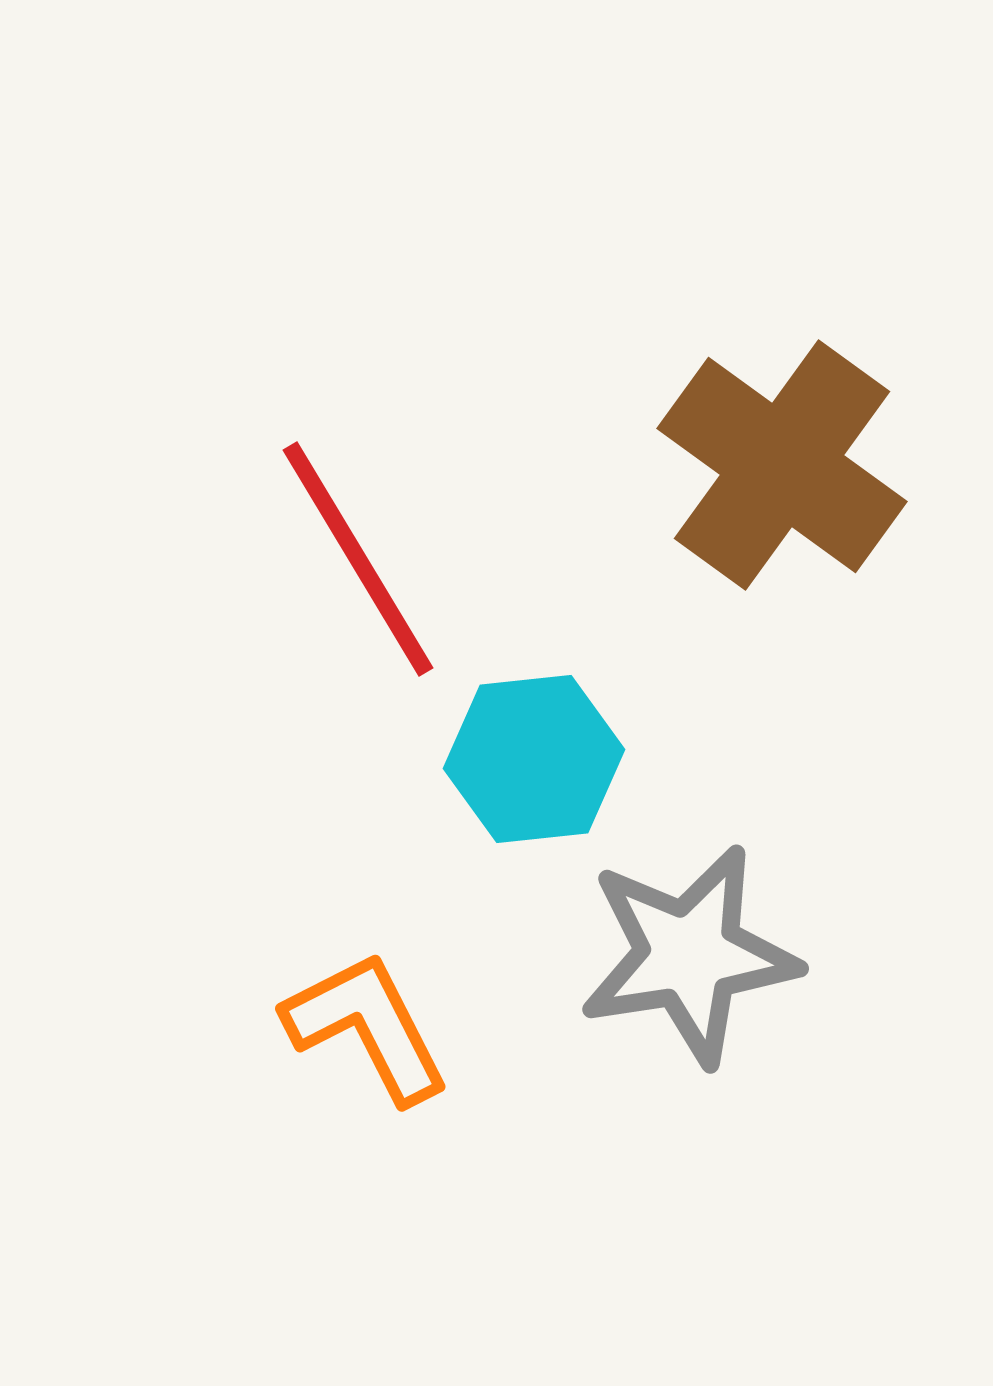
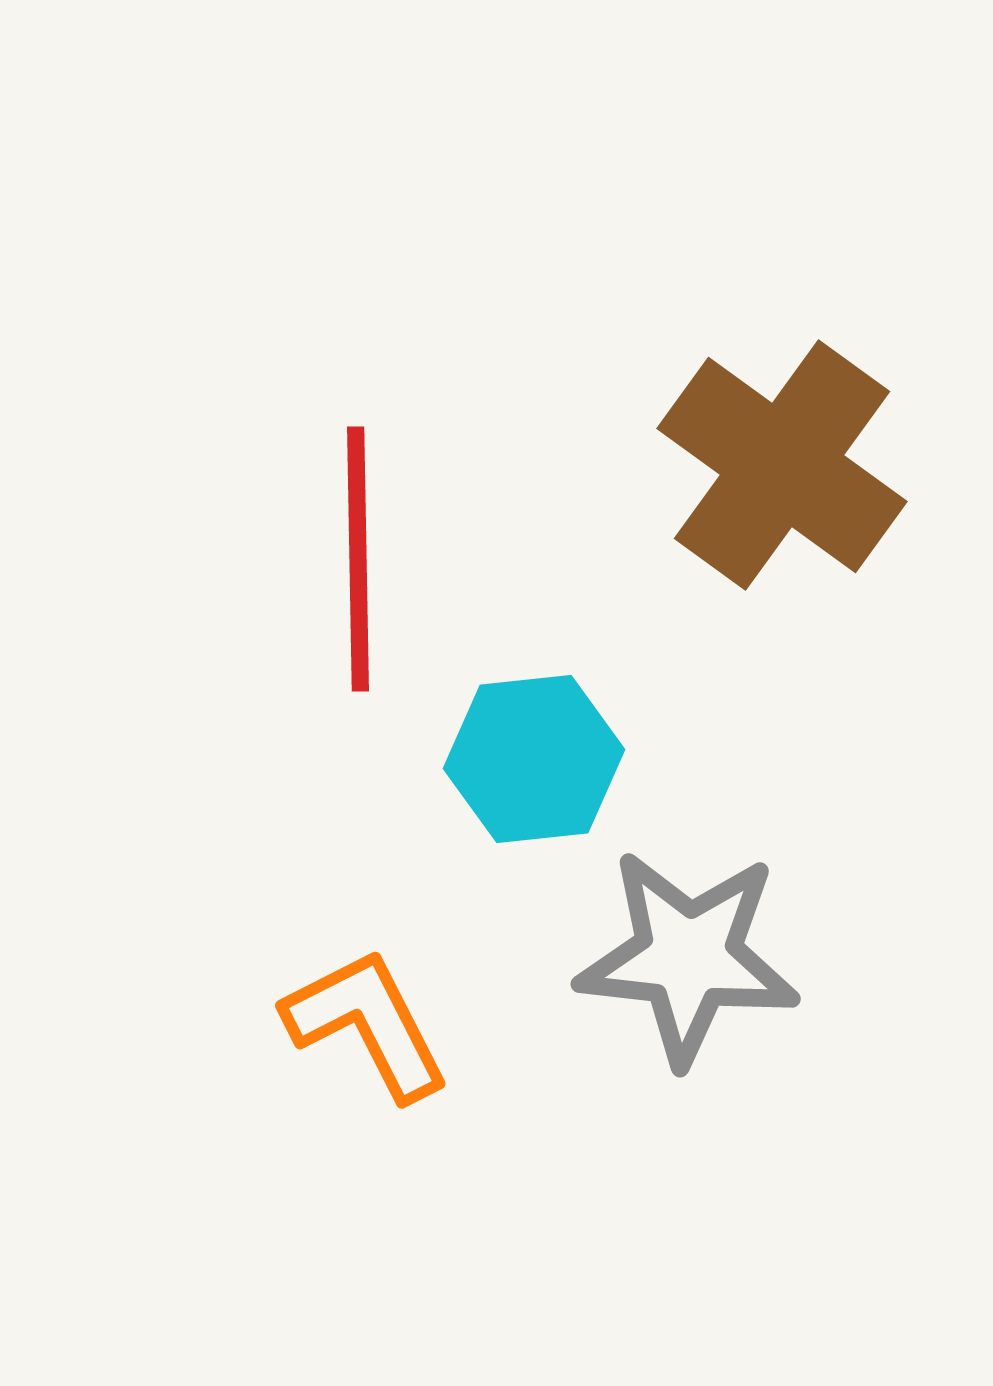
red line: rotated 30 degrees clockwise
gray star: moved 1 px left, 2 px down; rotated 15 degrees clockwise
orange L-shape: moved 3 px up
